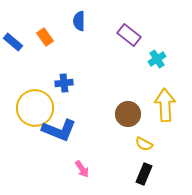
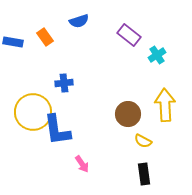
blue semicircle: rotated 108 degrees counterclockwise
blue rectangle: rotated 30 degrees counterclockwise
cyan cross: moved 4 px up
yellow circle: moved 2 px left, 4 px down
blue L-shape: moved 2 px left; rotated 60 degrees clockwise
yellow semicircle: moved 1 px left, 3 px up
pink arrow: moved 5 px up
black rectangle: rotated 30 degrees counterclockwise
